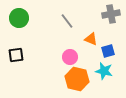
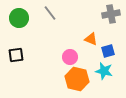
gray line: moved 17 px left, 8 px up
